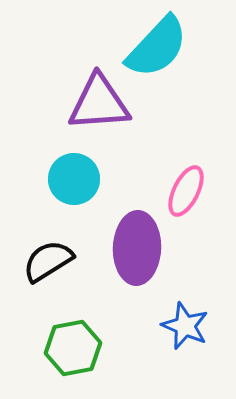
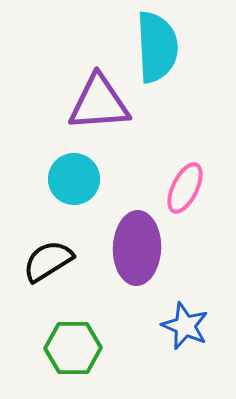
cyan semicircle: rotated 46 degrees counterclockwise
pink ellipse: moved 1 px left, 3 px up
green hexagon: rotated 10 degrees clockwise
